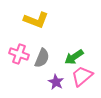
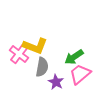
yellow L-shape: moved 1 px left, 26 px down
pink cross: rotated 18 degrees clockwise
gray semicircle: moved 9 px down; rotated 12 degrees counterclockwise
pink trapezoid: moved 2 px left, 2 px up
